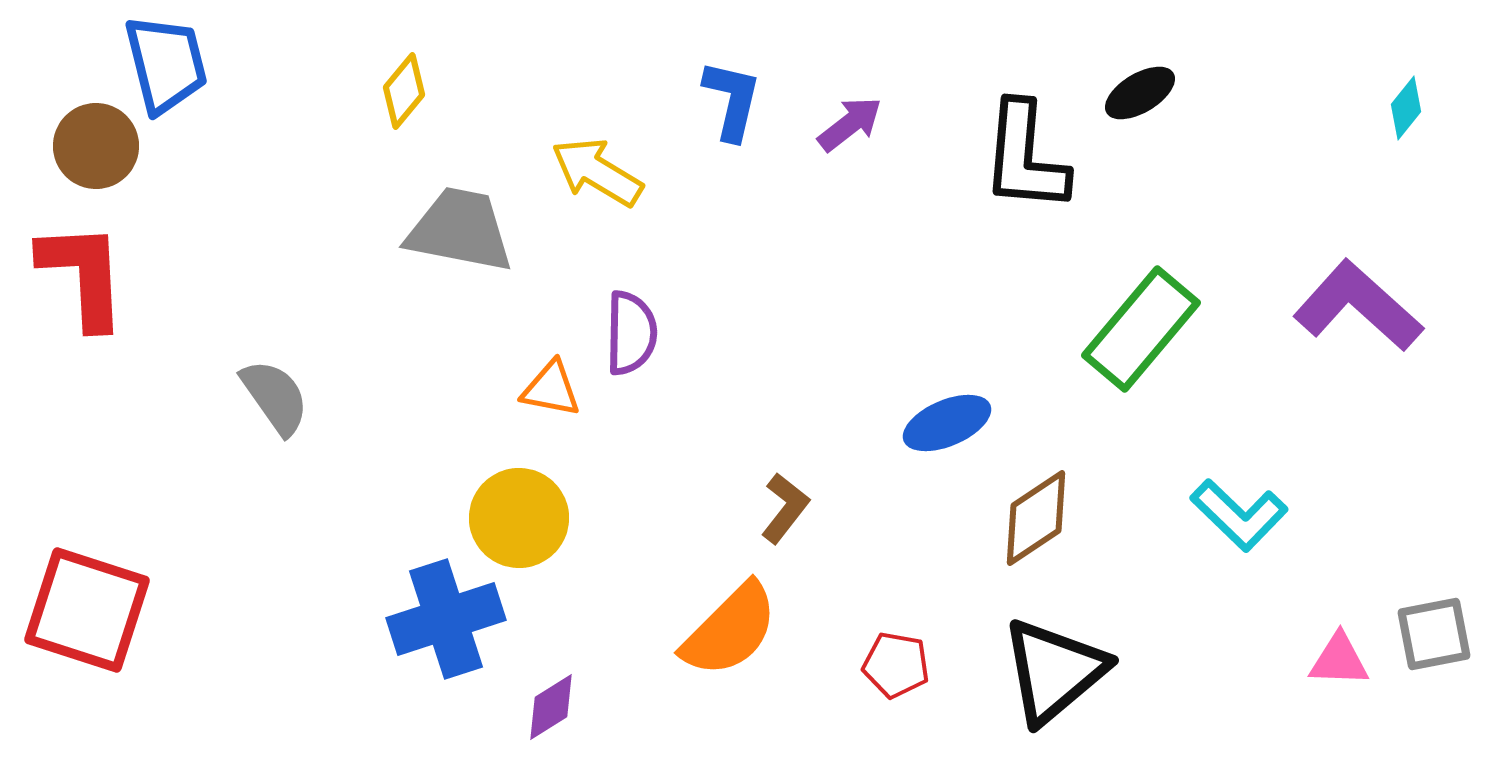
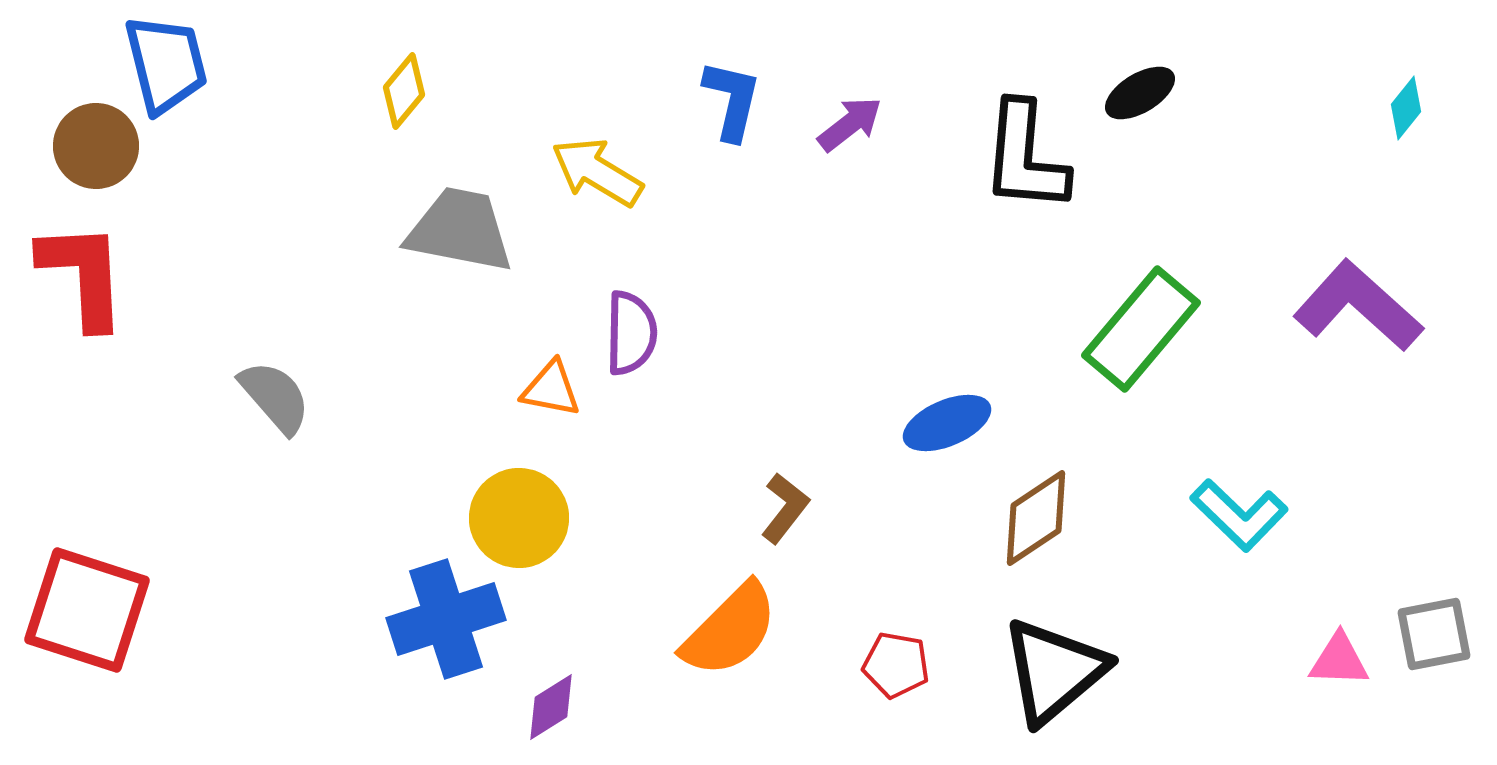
gray semicircle: rotated 6 degrees counterclockwise
